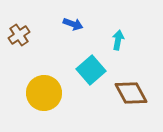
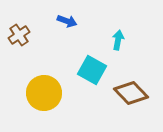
blue arrow: moved 6 px left, 3 px up
cyan square: moved 1 px right; rotated 20 degrees counterclockwise
brown diamond: rotated 16 degrees counterclockwise
